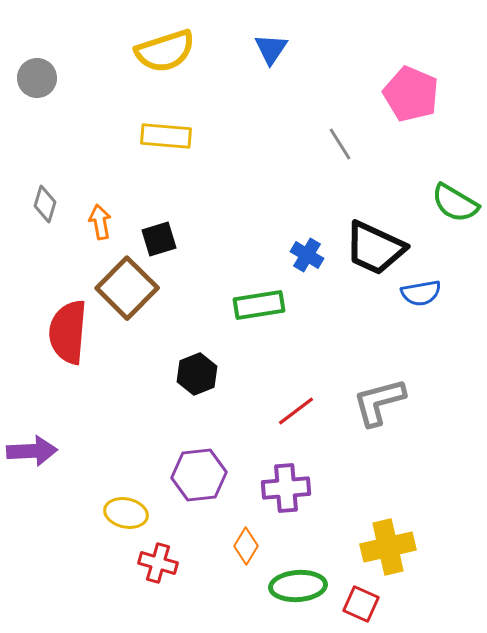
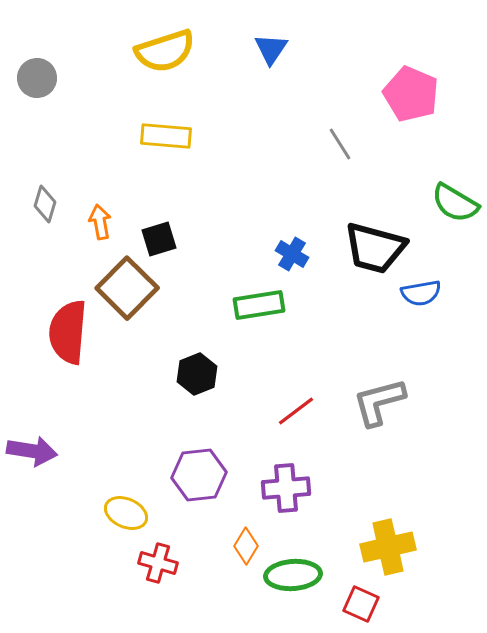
black trapezoid: rotated 10 degrees counterclockwise
blue cross: moved 15 px left, 1 px up
purple arrow: rotated 12 degrees clockwise
yellow ellipse: rotated 12 degrees clockwise
green ellipse: moved 5 px left, 11 px up
